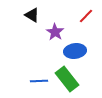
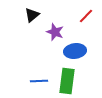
black triangle: rotated 49 degrees clockwise
purple star: rotated 12 degrees counterclockwise
green rectangle: moved 2 px down; rotated 45 degrees clockwise
